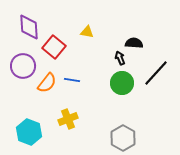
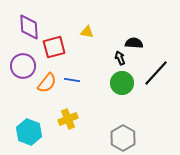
red square: rotated 35 degrees clockwise
